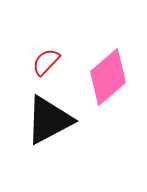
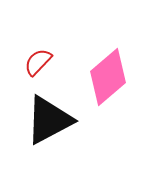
red semicircle: moved 8 px left
